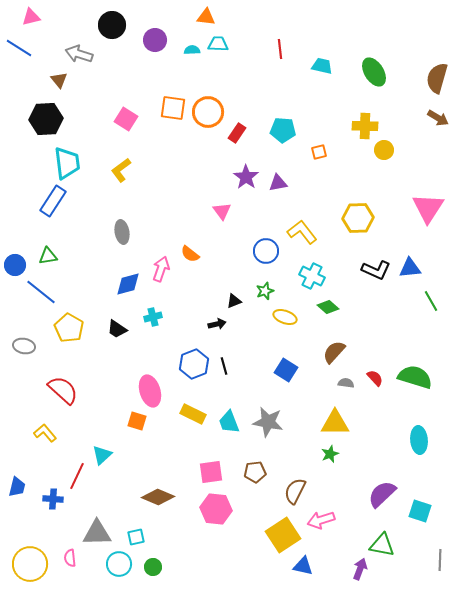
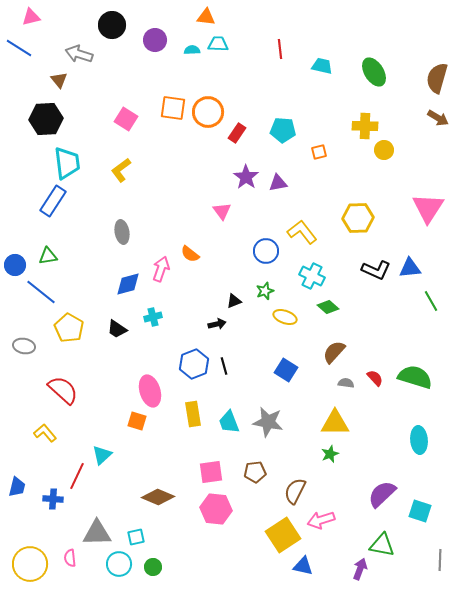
yellow rectangle at (193, 414): rotated 55 degrees clockwise
